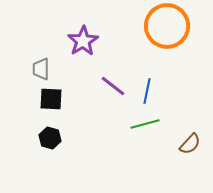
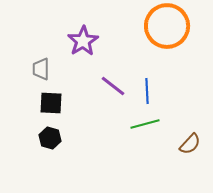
blue line: rotated 15 degrees counterclockwise
black square: moved 4 px down
